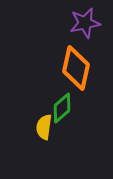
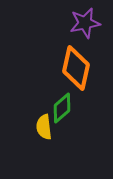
yellow semicircle: rotated 15 degrees counterclockwise
